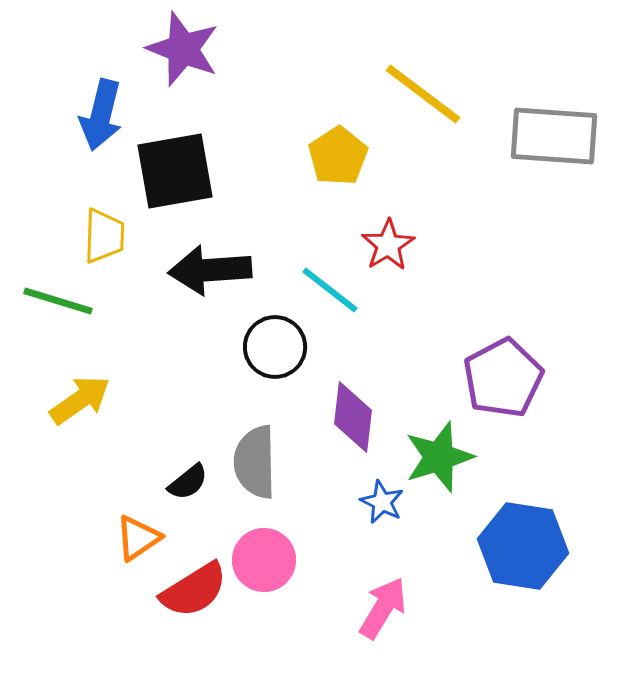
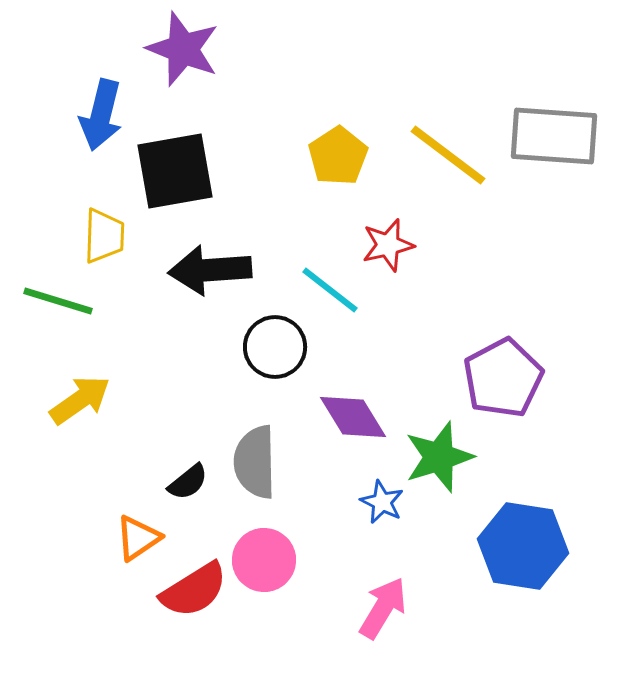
yellow line: moved 25 px right, 61 px down
red star: rotated 18 degrees clockwise
purple diamond: rotated 38 degrees counterclockwise
